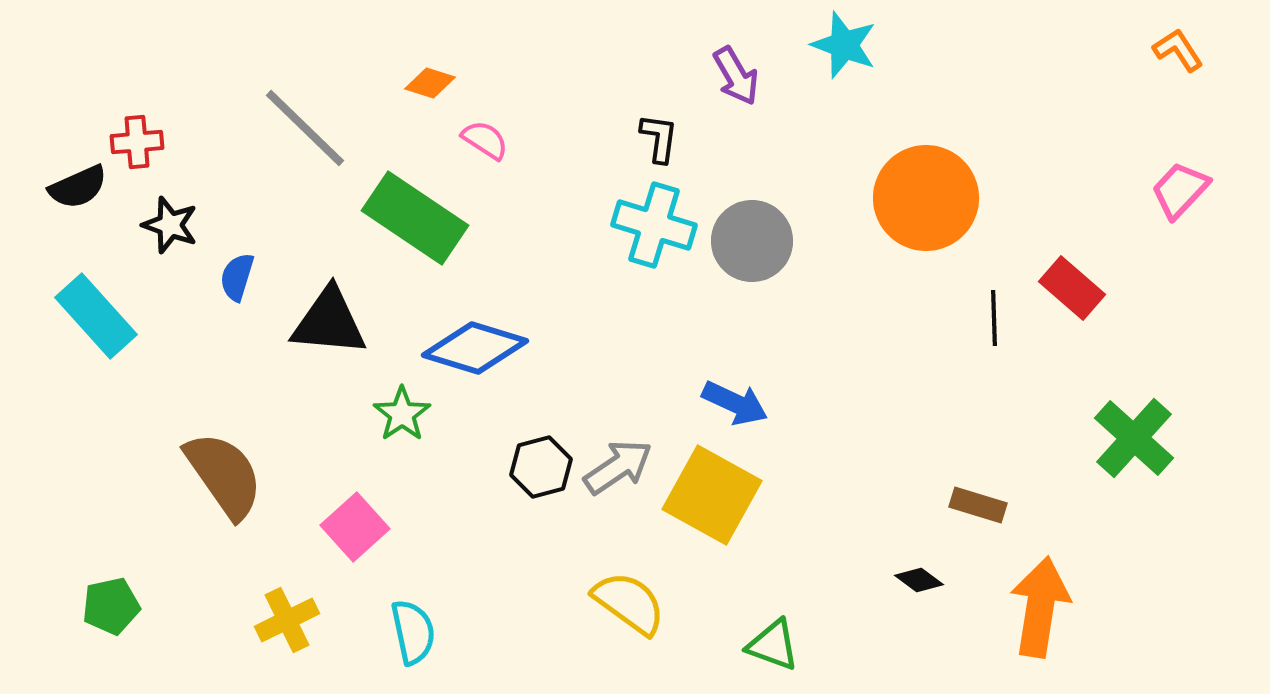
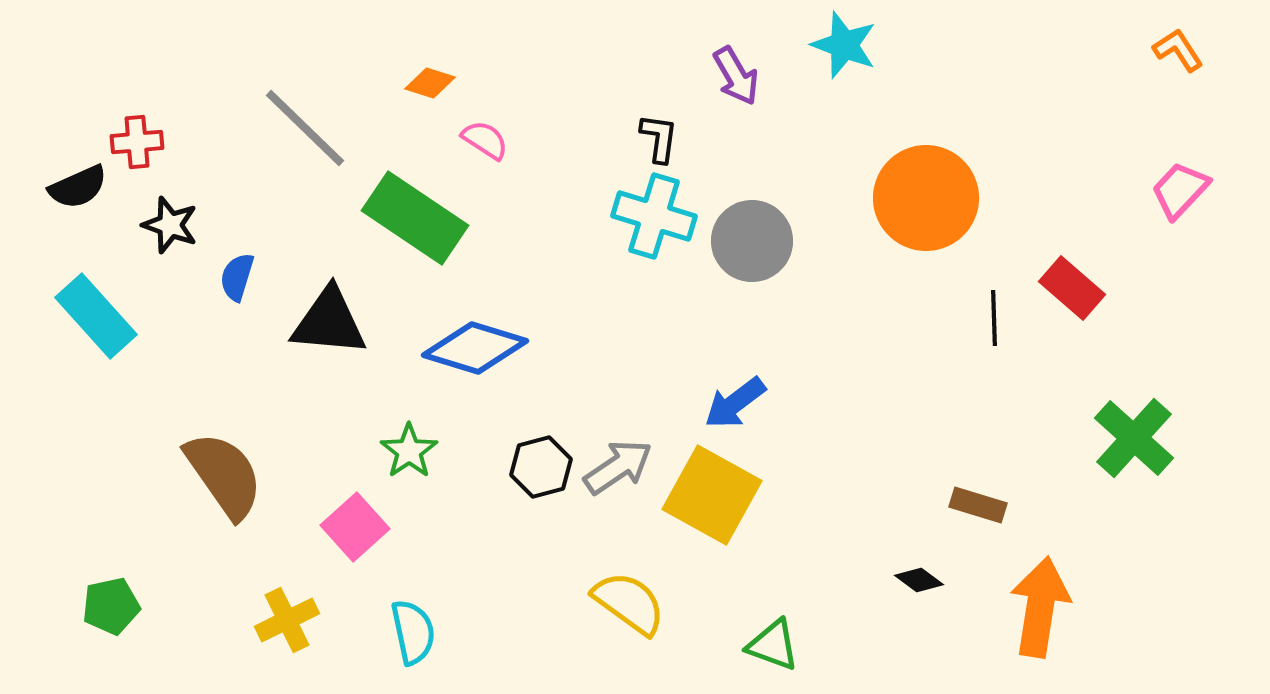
cyan cross: moved 9 px up
blue arrow: rotated 118 degrees clockwise
green star: moved 7 px right, 37 px down
